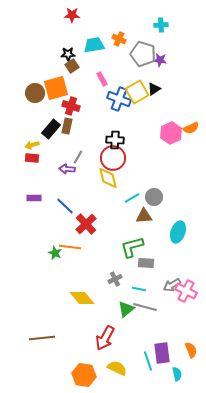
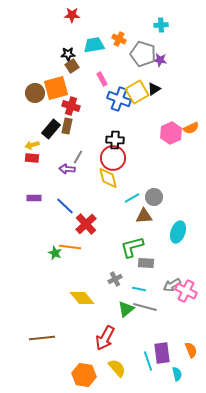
yellow semicircle at (117, 368): rotated 24 degrees clockwise
